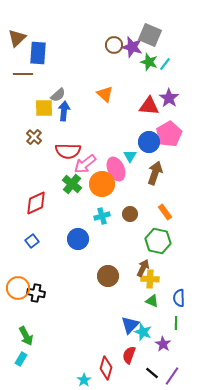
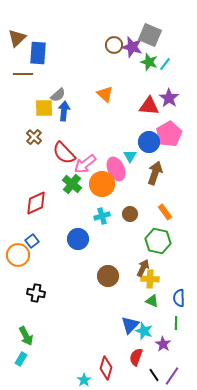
red semicircle at (68, 151): moved 4 px left, 2 px down; rotated 45 degrees clockwise
orange circle at (18, 288): moved 33 px up
cyan star at (143, 332): moved 1 px right, 1 px up
red semicircle at (129, 355): moved 7 px right, 2 px down
black line at (152, 373): moved 2 px right, 2 px down; rotated 16 degrees clockwise
